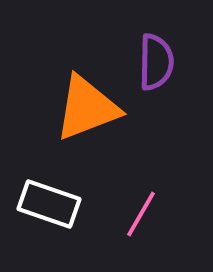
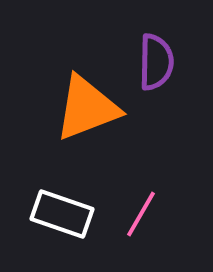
white rectangle: moved 13 px right, 10 px down
